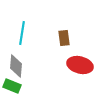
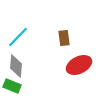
cyan line: moved 4 px left, 4 px down; rotated 35 degrees clockwise
red ellipse: moved 1 px left; rotated 40 degrees counterclockwise
